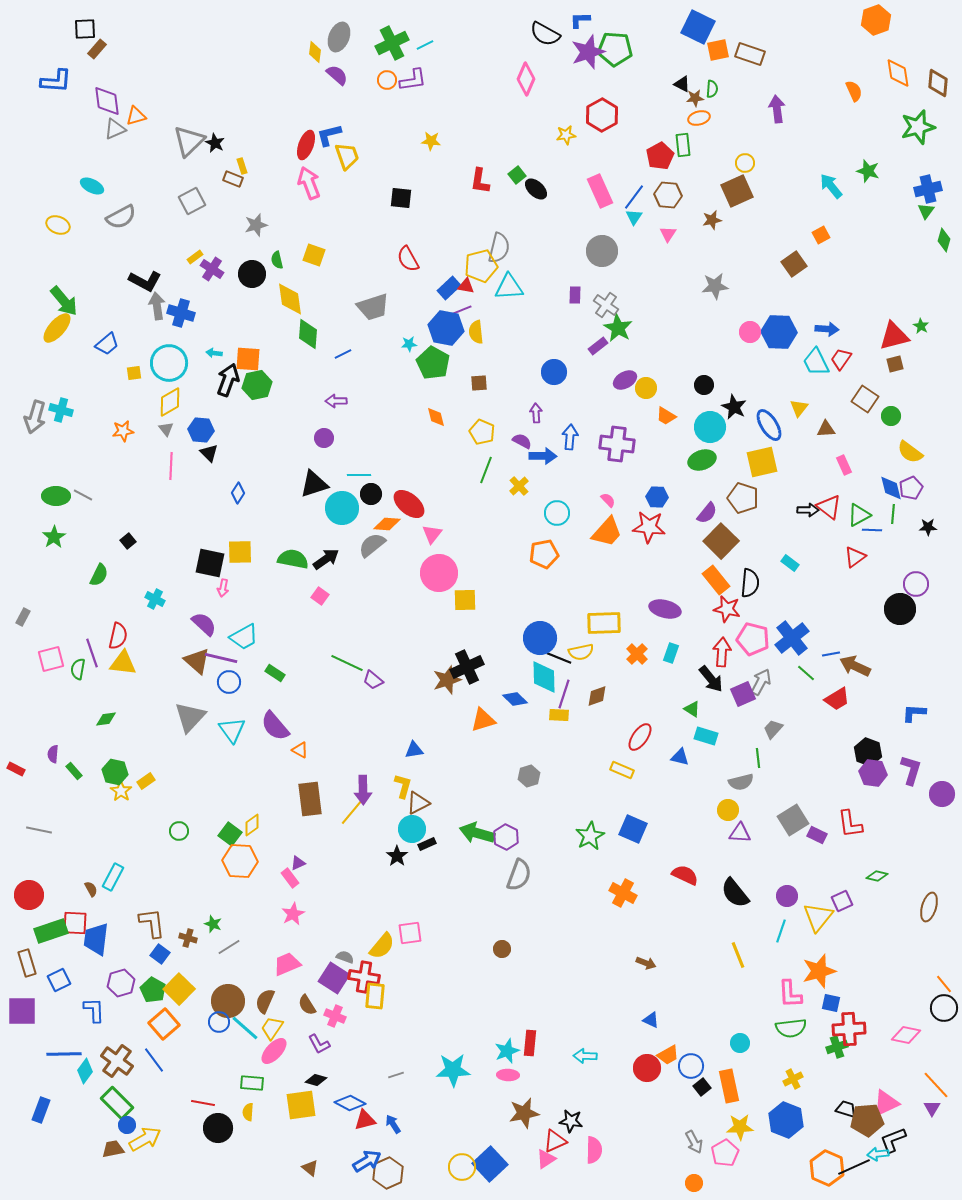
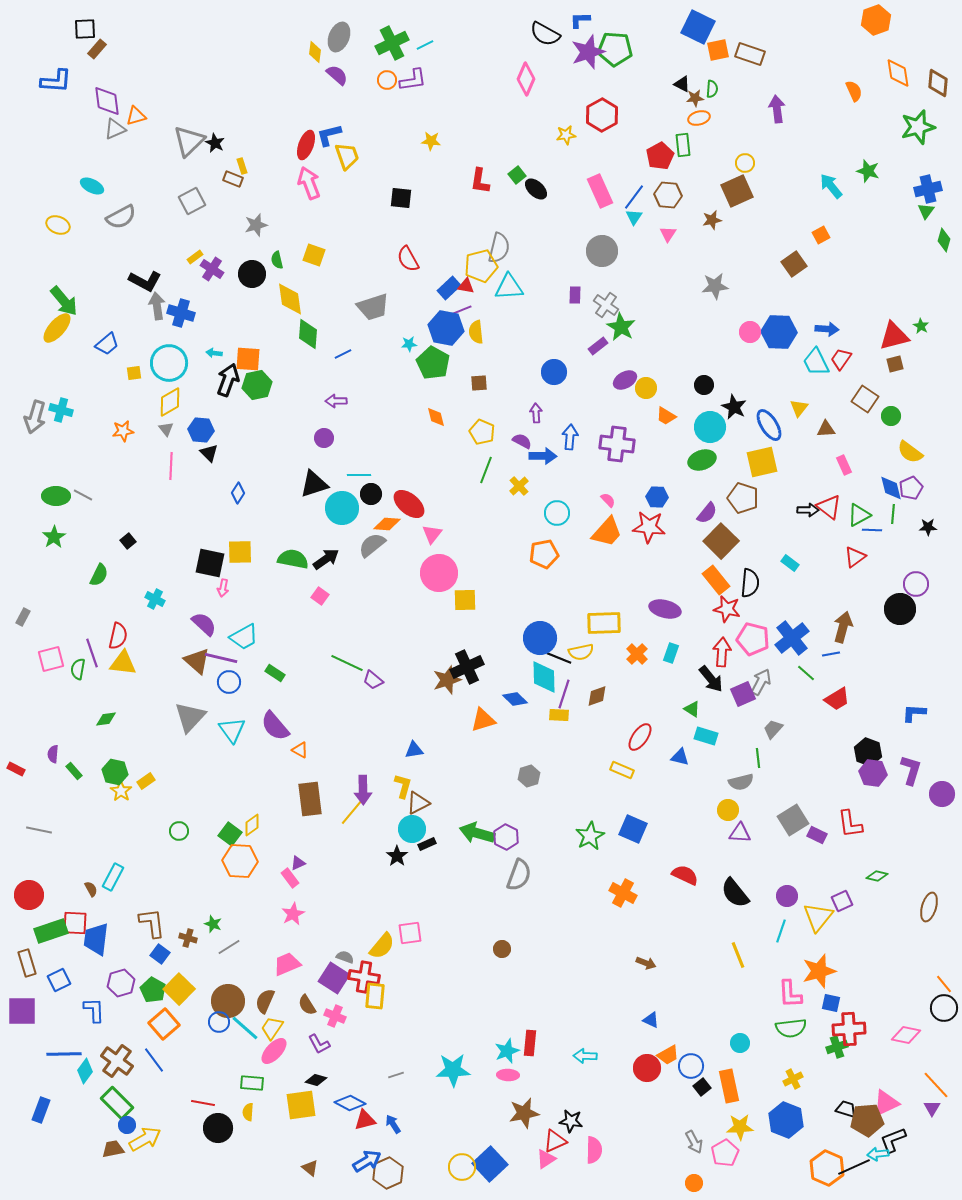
green star at (618, 328): moved 3 px right, 1 px up
brown arrow at (855, 666): moved 12 px left, 39 px up; rotated 80 degrees clockwise
